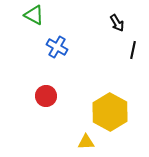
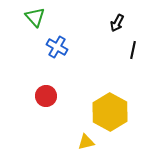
green triangle: moved 1 px right, 2 px down; rotated 20 degrees clockwise
black arrow: rotated 60 degrees clockwise
yellow triangle: rotated 12 degrees counterclockwise
